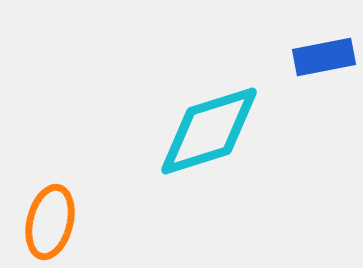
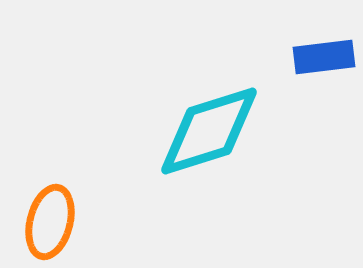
blue rectangle: rotated 4 degrees clockwise
